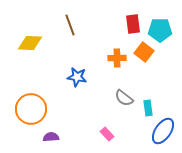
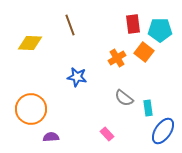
orange cross: rotated 30 degrees counterclockwise
